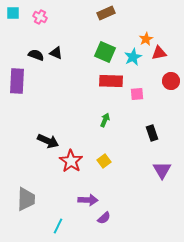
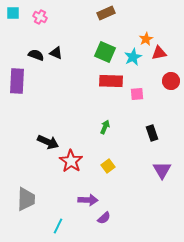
green arrow: moved 7 px down
black arrow: moved 1 px down
yellow square: moved 4 px right, 5 px down
